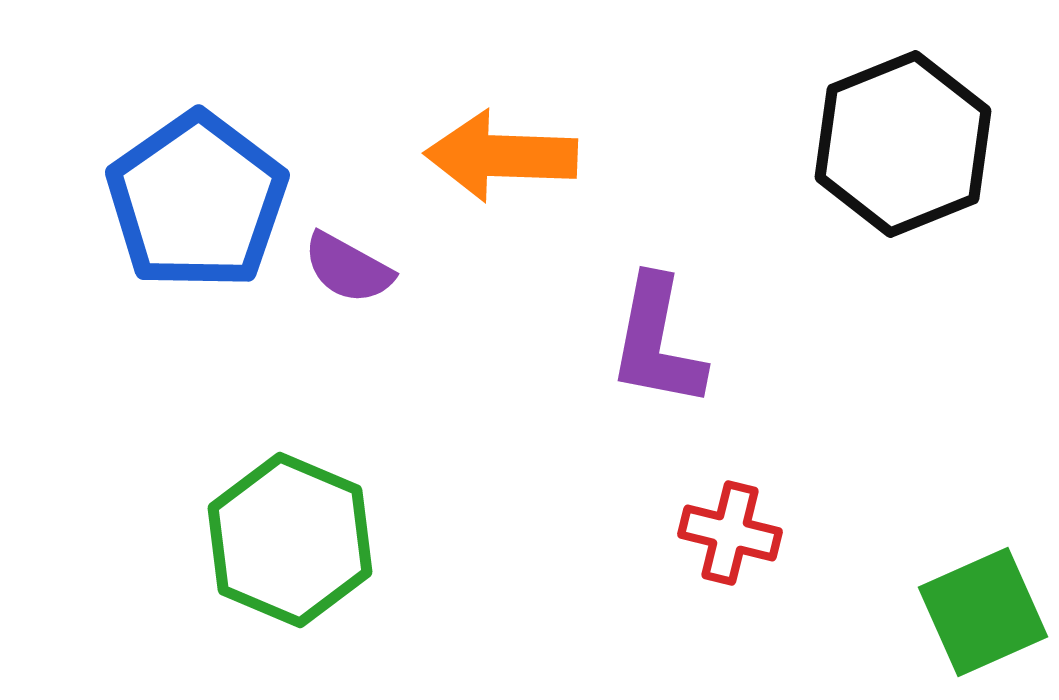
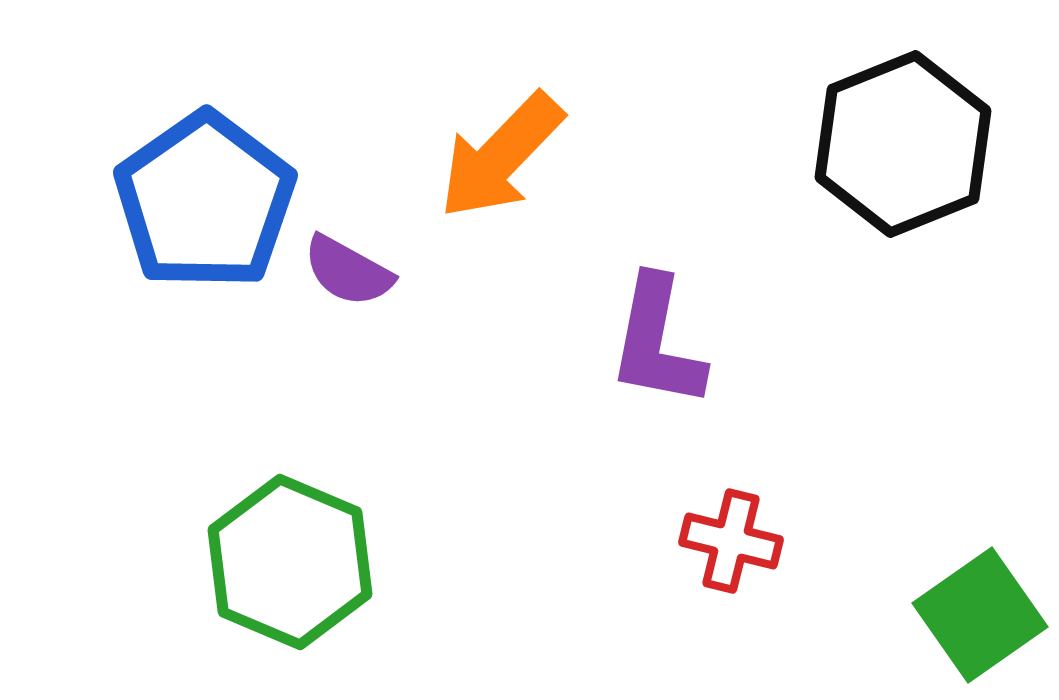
orange arrow: rotated 48 degrees counterclockwise
blue pentagon: moved 8 px right
purple semicircle: moved 3 px down
red cross: moved 1 px right, 8 px down
green hexagon: moved 22 px down
green square: moved 3 px left, 3 px down; rotated 11 degrees counterclockwise
